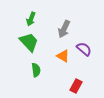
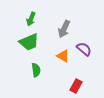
green trapezoid: rotated 110 degrees clockwise
